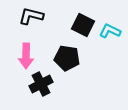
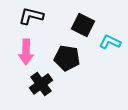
cyan L-shape: moved 11 px down
pink arrow: moved 4 px up
black cross: rotated 10 degrees counterclockwise
